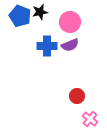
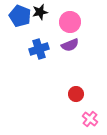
blue cross: moved 8 px left, 3 px down; rotated 18 degrees counterclockwise
red circle: moved 1 px left, 2 px up
